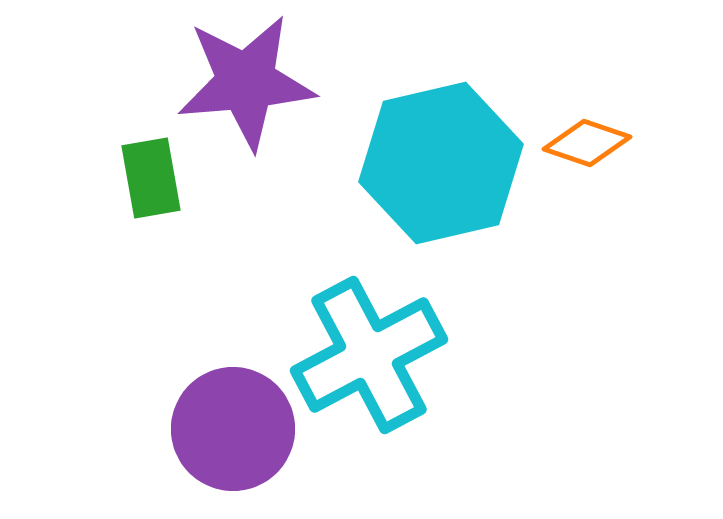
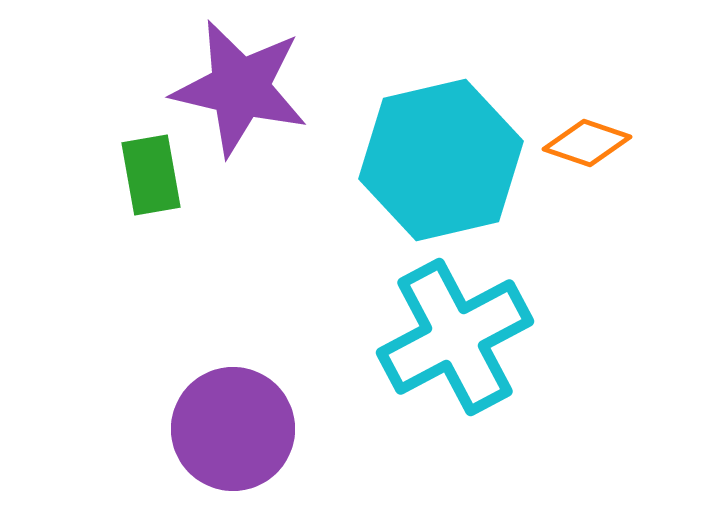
purple star: moved 6 px left, 6 px down; rotated 18 degrees clockwise
cyan hexagon: moved 3 px up
green rectangle: moved 3 px up
cyan cross: moved 86 px right, 18 px up
